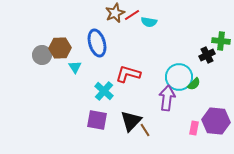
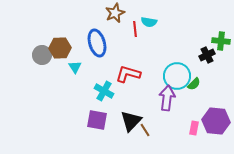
red line: moved 3 px right, 14 px down; rotated 63 degrees counterclockwise
cyan circle: moved 2 px left, 1 px up
cyan cross: rotated 12 degrees counterclockwise
